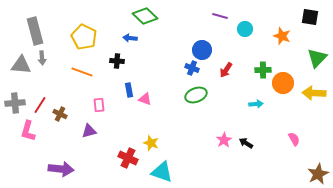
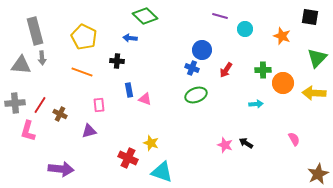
pink star: moved 1 px right, 5 px down; rotated 21 degrees counterclockwise
